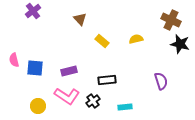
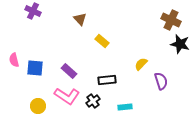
purple cross: rotated 28 degrees counterclockwise
yellow semicircle: moved 5 px right, 25 px down; rotated 32 degrees counterclockwise
purple rectangle: rotated 56 degrees clockwise
